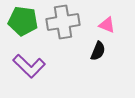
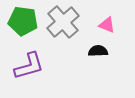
gray cross: rotated 32 degrees counterclockwise
black semicircle: rotated 114 degrees counterclockwise
purple L-shape: rotated 60 degrees counterclockwise
